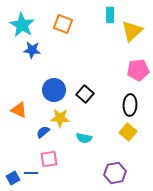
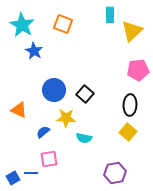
blue star: moved 2 px right, 1 px down; rotated 24 degrees clockwise
yellow star: moved 6 px right
